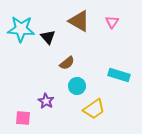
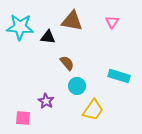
brown triangle: moved 7 px left; rotated 20 degrees counterclockwise
cyan star: moved 1 px left, 2 px up
black triangle: rotated 42 degrees counterclockwise
brown semicircle: rotated 91 degrees counterclockwise
cyan rectangle: moved 1 px down
yellow trapezoid: moved 1 px left, 1 px down; rotated 20 degrees counterclockwise
